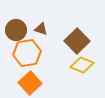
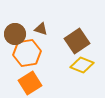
brown circle: moved 1 px left, 4 px down
brown square: rotated 10 degrees clockwise
orange square: rotated 10 degrees clockwise
